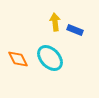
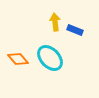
orange diamond: rotated 15 degrees counterclockwise
